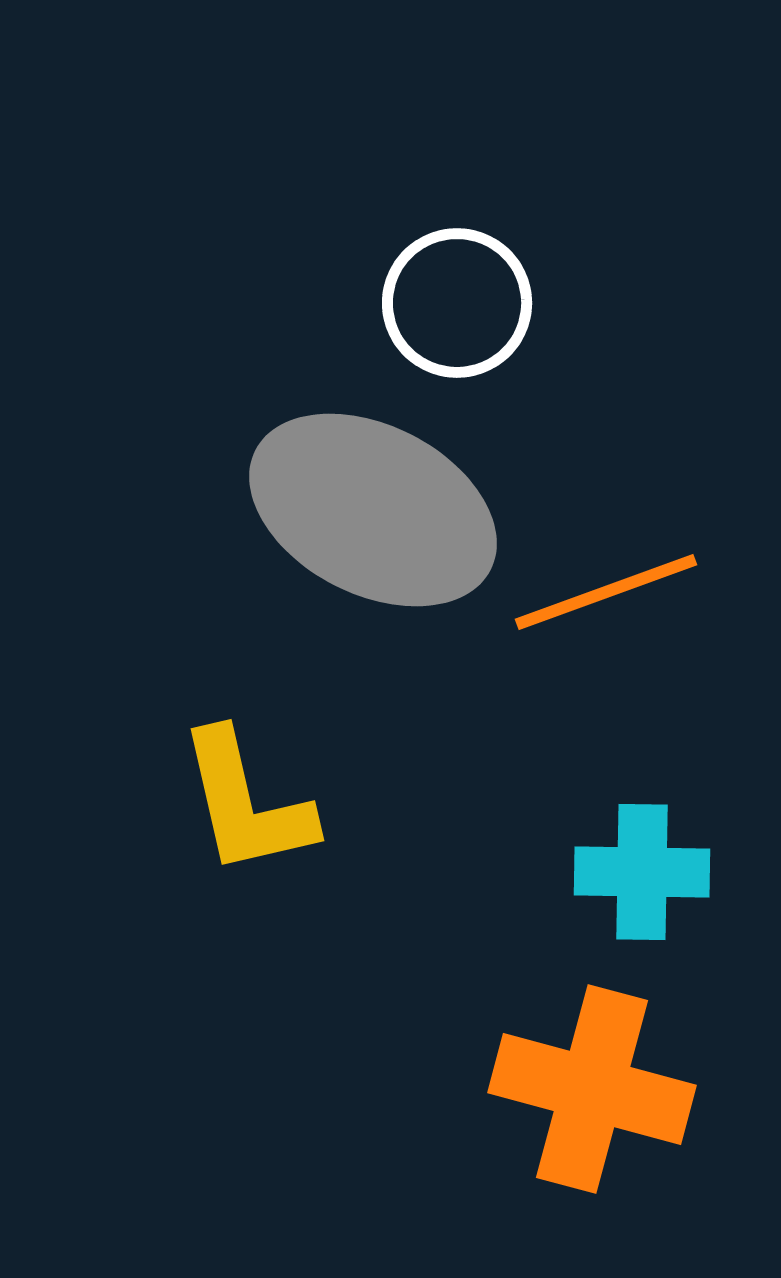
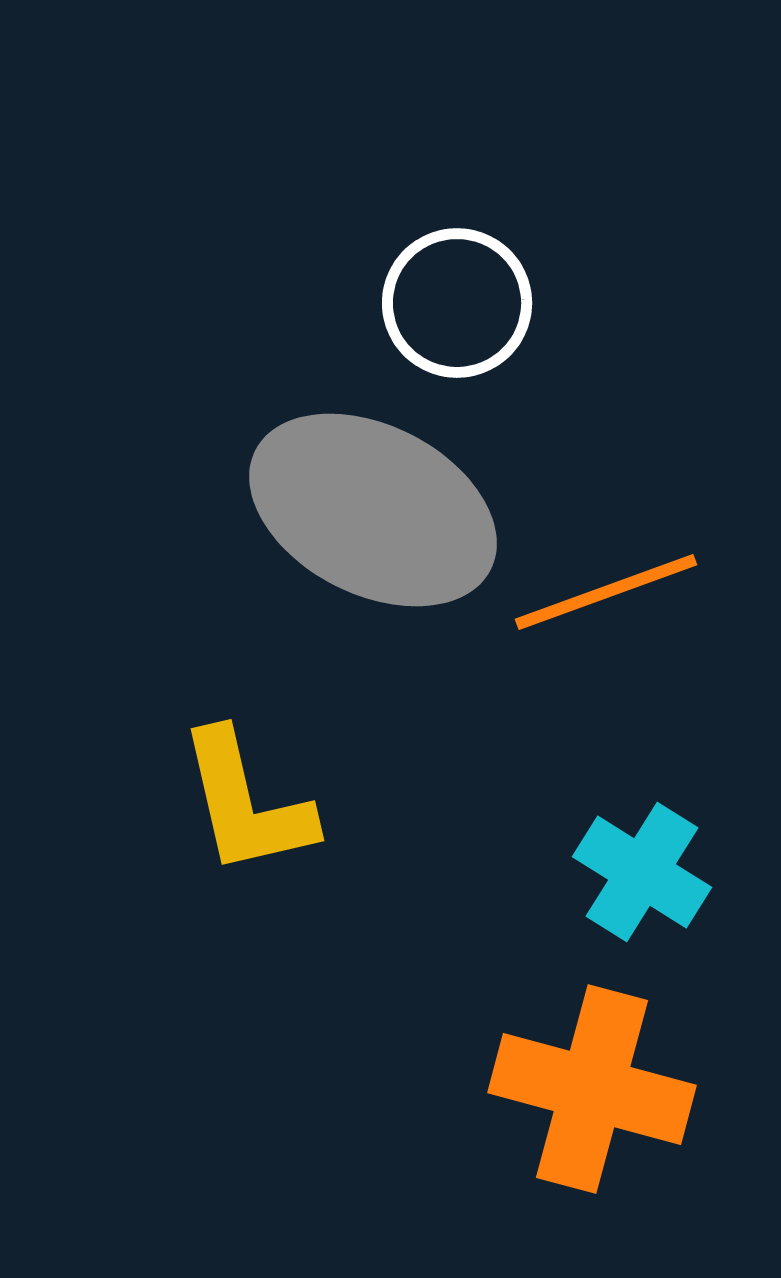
cyan cross: rotated 31 degrees clockwise
